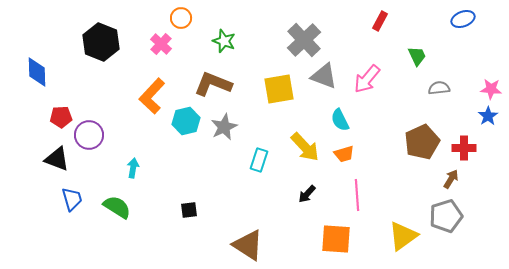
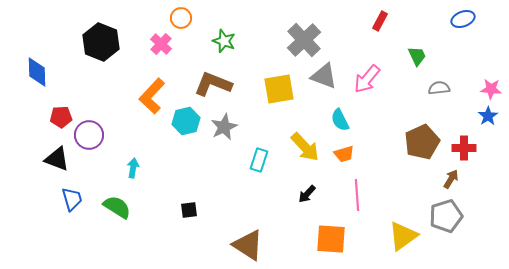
orange square: moved 5 px left
